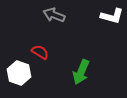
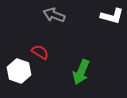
white hexagon: moved 2 px up
